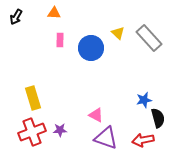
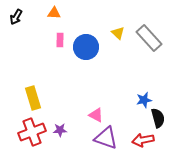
blue circle: moved 5 px left, 1 px up
